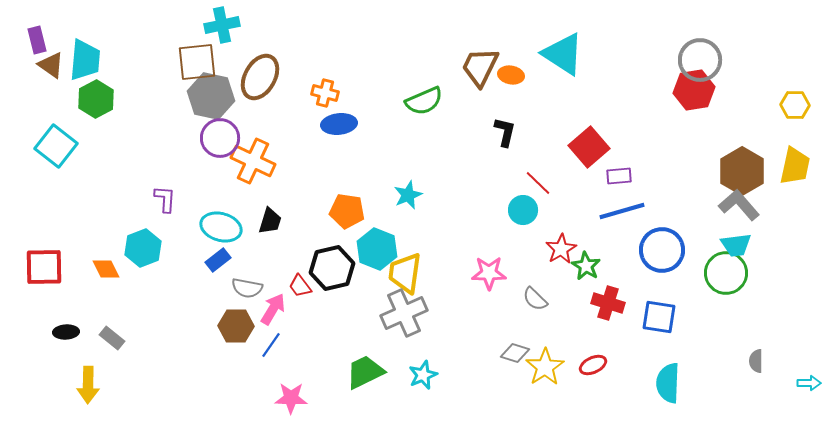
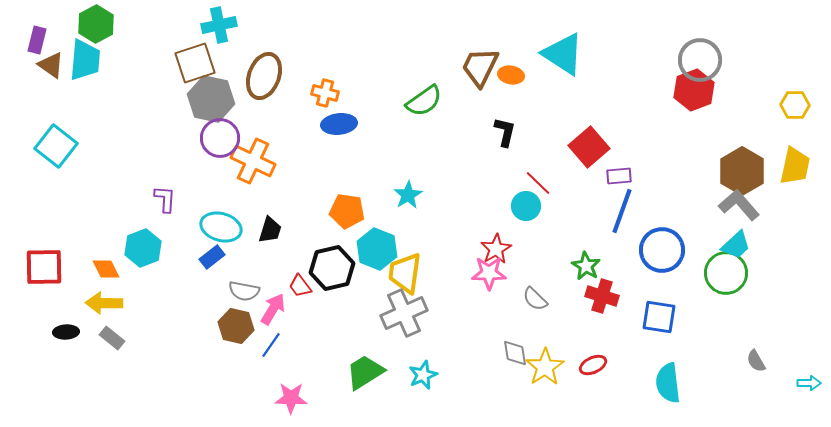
cyan cross at (222, 25): moved 3 px left
purple rectangle at (37, 40): rotated 28 degrees clockwise
brown square at (197, 62): moved 2 px left, 1 px down; rotated 12 degrees counterclockwise
brown ellipse at (260, 77): moved 4 px right, 1 px up; rotated 9 degrees counterclockwise
red hexagon at (694, 90): rotated 12 degrees counterclockwise
gray hexagon at (211, 96): moved 3 px down
green hexagon at (96, 99): moved 75 px up
green semicircle at (424, 101): rotated 12 degrees counterclockwise
cyan star at (408, 195): rotated 8 degrees counterclockwise
cyan circle at (523, 210): moved 3 px right, 4 px up
blue line at (622, 211): rotated 54 degrees counterclockwise
black trapezoid at (270, 221): moved 9 px down
cyan trapezoid at (736, 245): rotated 36 degrees counterclockwise
red star at (561, 249): moved 65 px left
blue rectangle at (218, 260): moved 6 px left, 3 px up
gray semicircle at (247, 288): moved 3 px left, 3 px down
red cross at (608, 303): moved 6 px left, 7 px up
brown hexagon at (236, 326): rotated 12 degrees clockwise
gray diamond at (515, 353): rotated 64 degrees clockwise
gray semicircle at (756, 361): rotated 30 degrees counterclockwise
green trapezoid at (365, 372): rotated 6 degrees counterclockwise
cyan semicircle at (668, 383): rotated 9 degrees counterclockwise
yellow arrow at (88, 385): moved 16 px right, 82 px up; rotated 90 degrees clockwise
